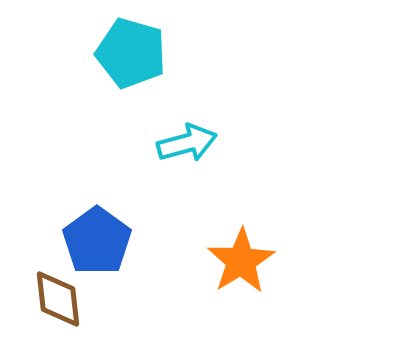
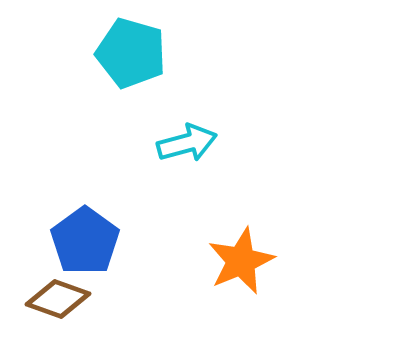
blue pentagon: moved 12 px left
orange star: rotated 8 degrees clockwise
brown diamond: rotated 64 degrees counterclockwise
